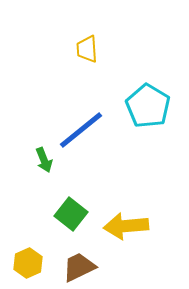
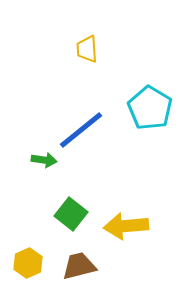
cyan pentagon: moved 2 px right, 2 px down
green arrow: rotated 60 degrees counterclockwise
brown trapezoid: moved 1 px up; rotated 12 degrees clockwise
